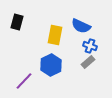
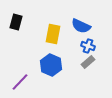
black rectangle: moved 1 px left
yellow rectangle: moved 2 px left, 1 px up
blue cross: moved 2 px left
blue hexagon: rotated 10 degrees counterclockwise
purple line: moved 4 px left, 1 px down
